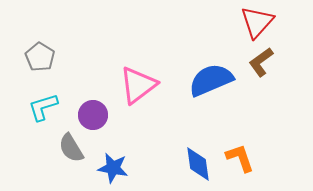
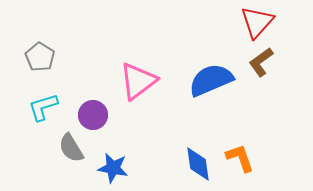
pink triangle: moved 4 px up
